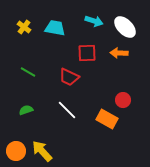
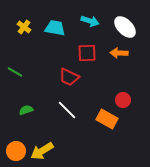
cyan arrow: moved 4 px left
green line: moved 13 px left
yellow arrow: rotated 80 degrees counterclockwise
